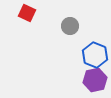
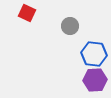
blue hexagon: moved 1 px left, 1 px up; rotated 15 degrees counterclockwise
purple hexagon: rotated 10 degrees clockwise
